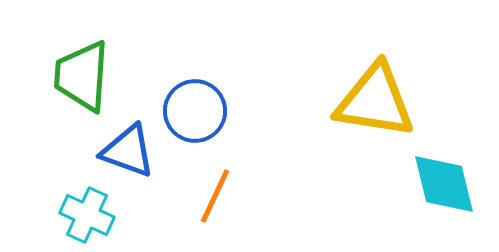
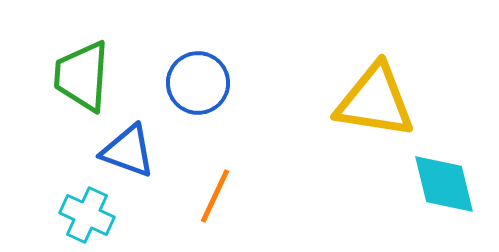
blue circle: moved 3 px right, 28 px up
